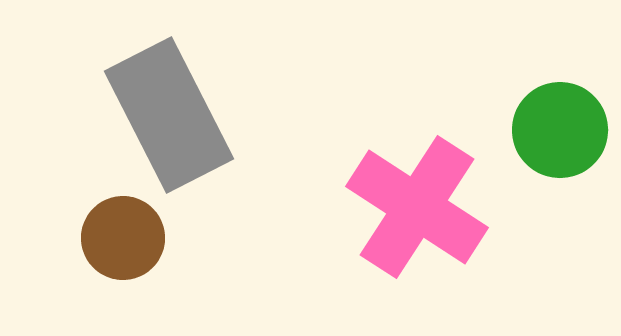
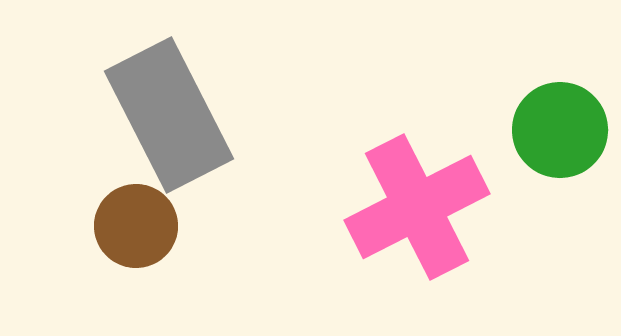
pink cross: rotated 30 degrees clockwise
brown circle: moved 13 px right, 12 px up
